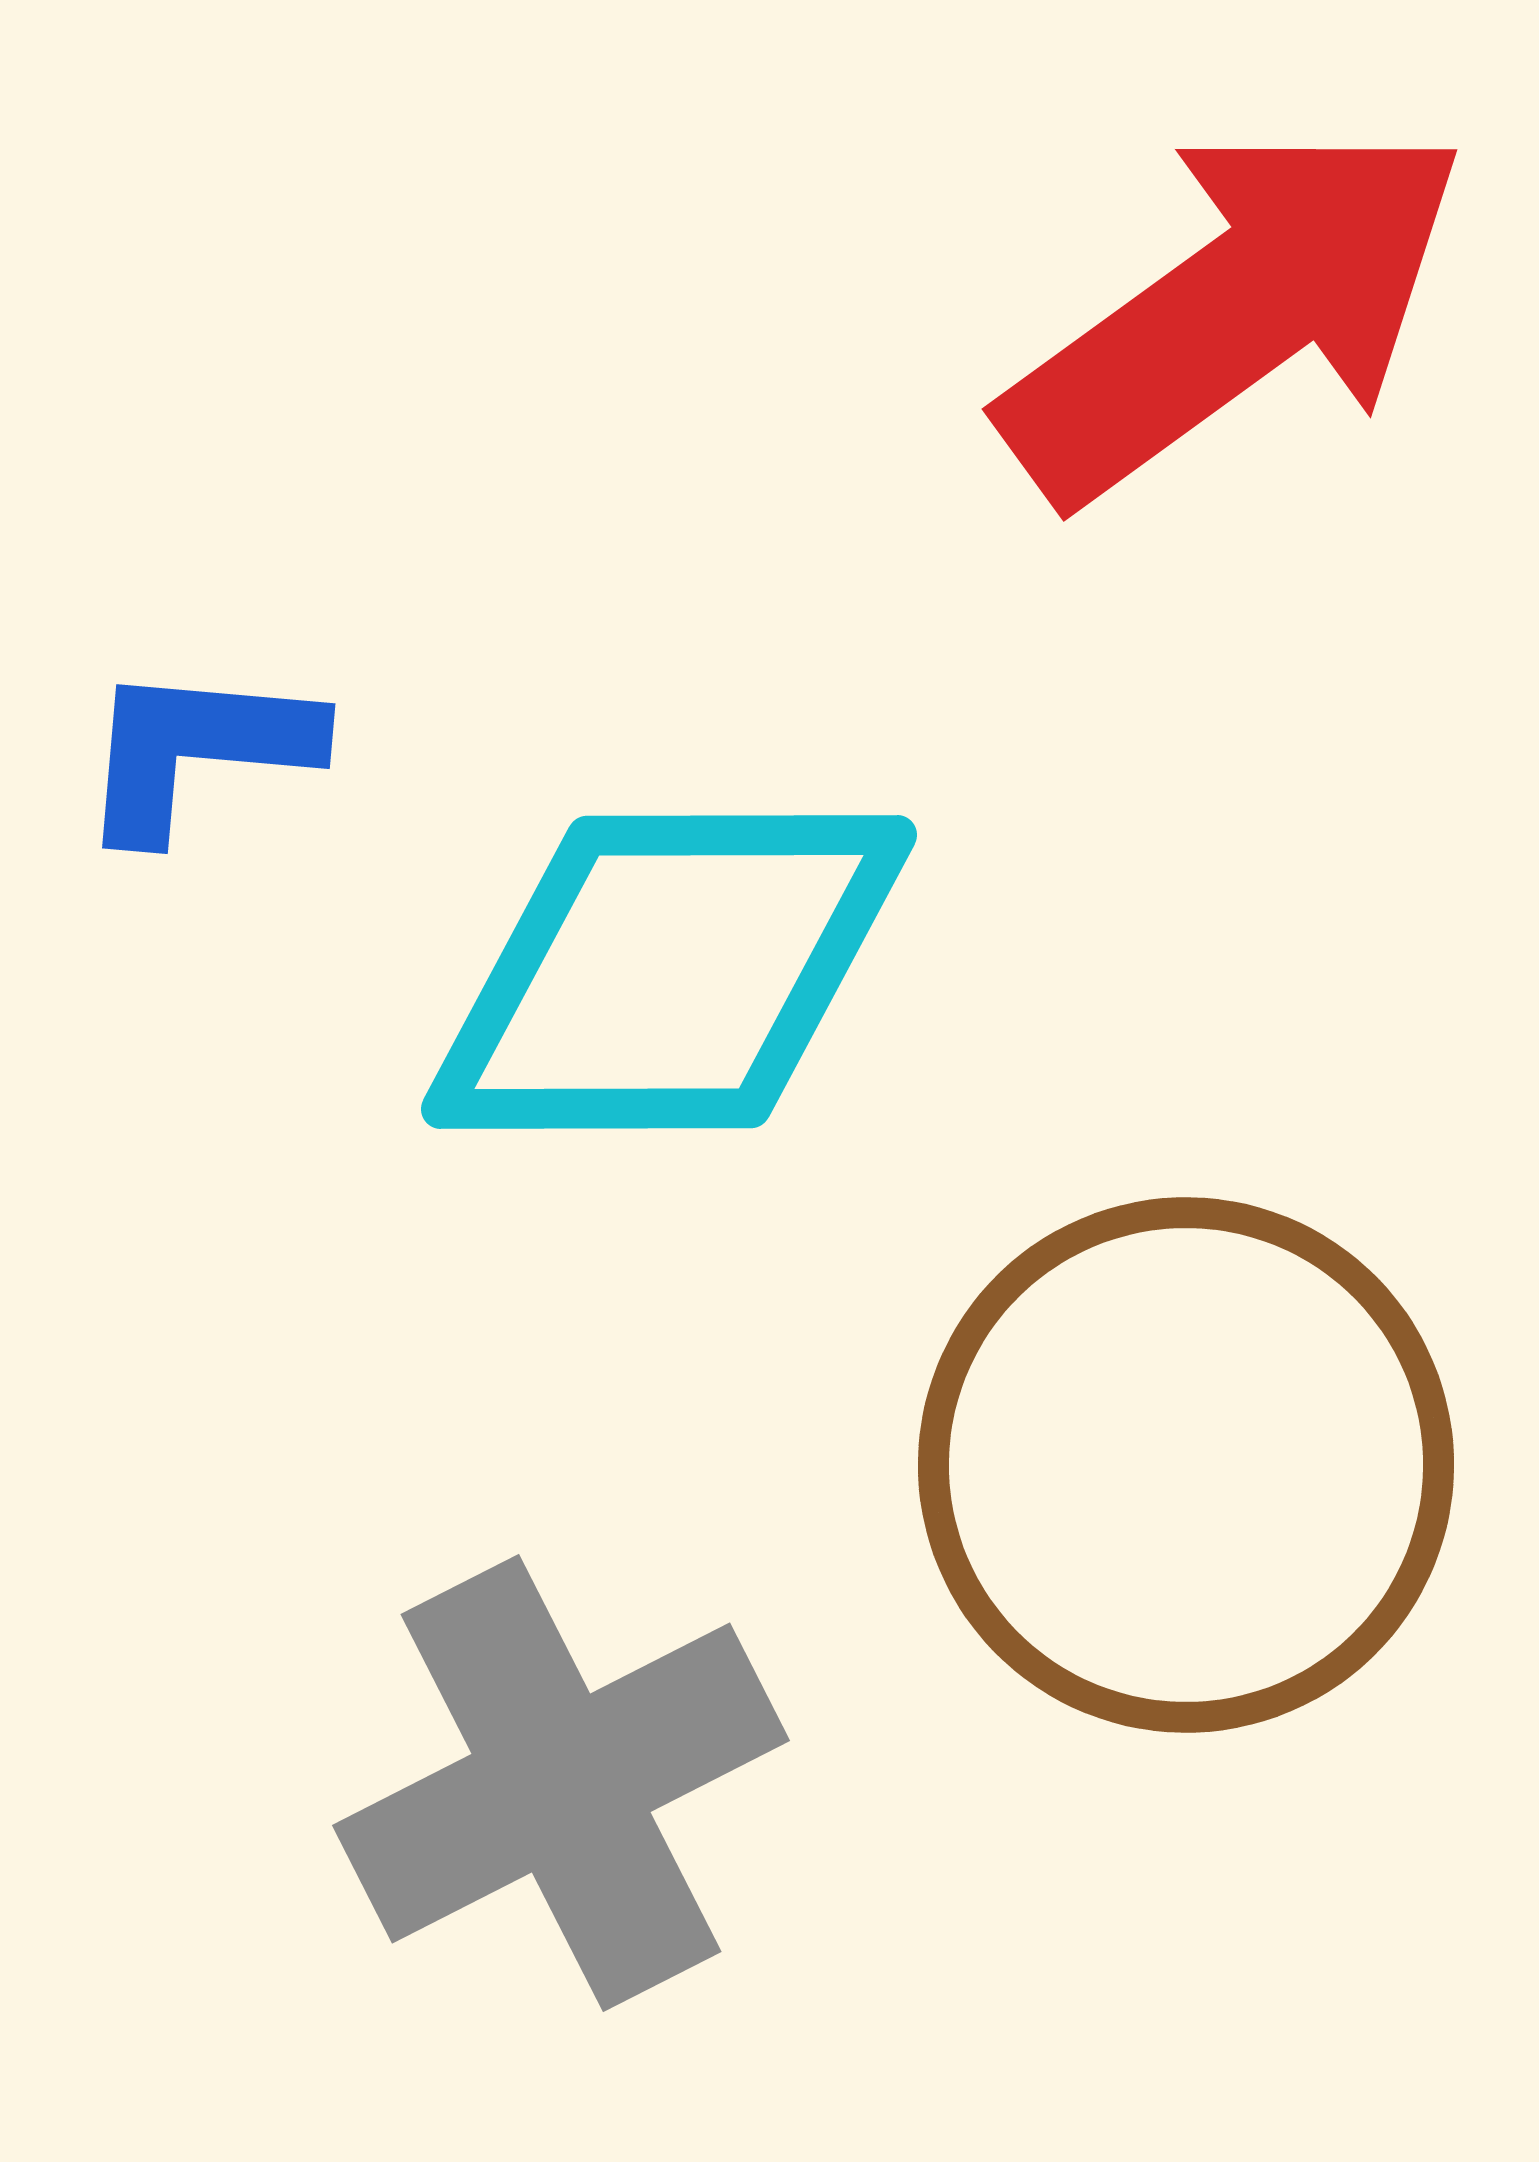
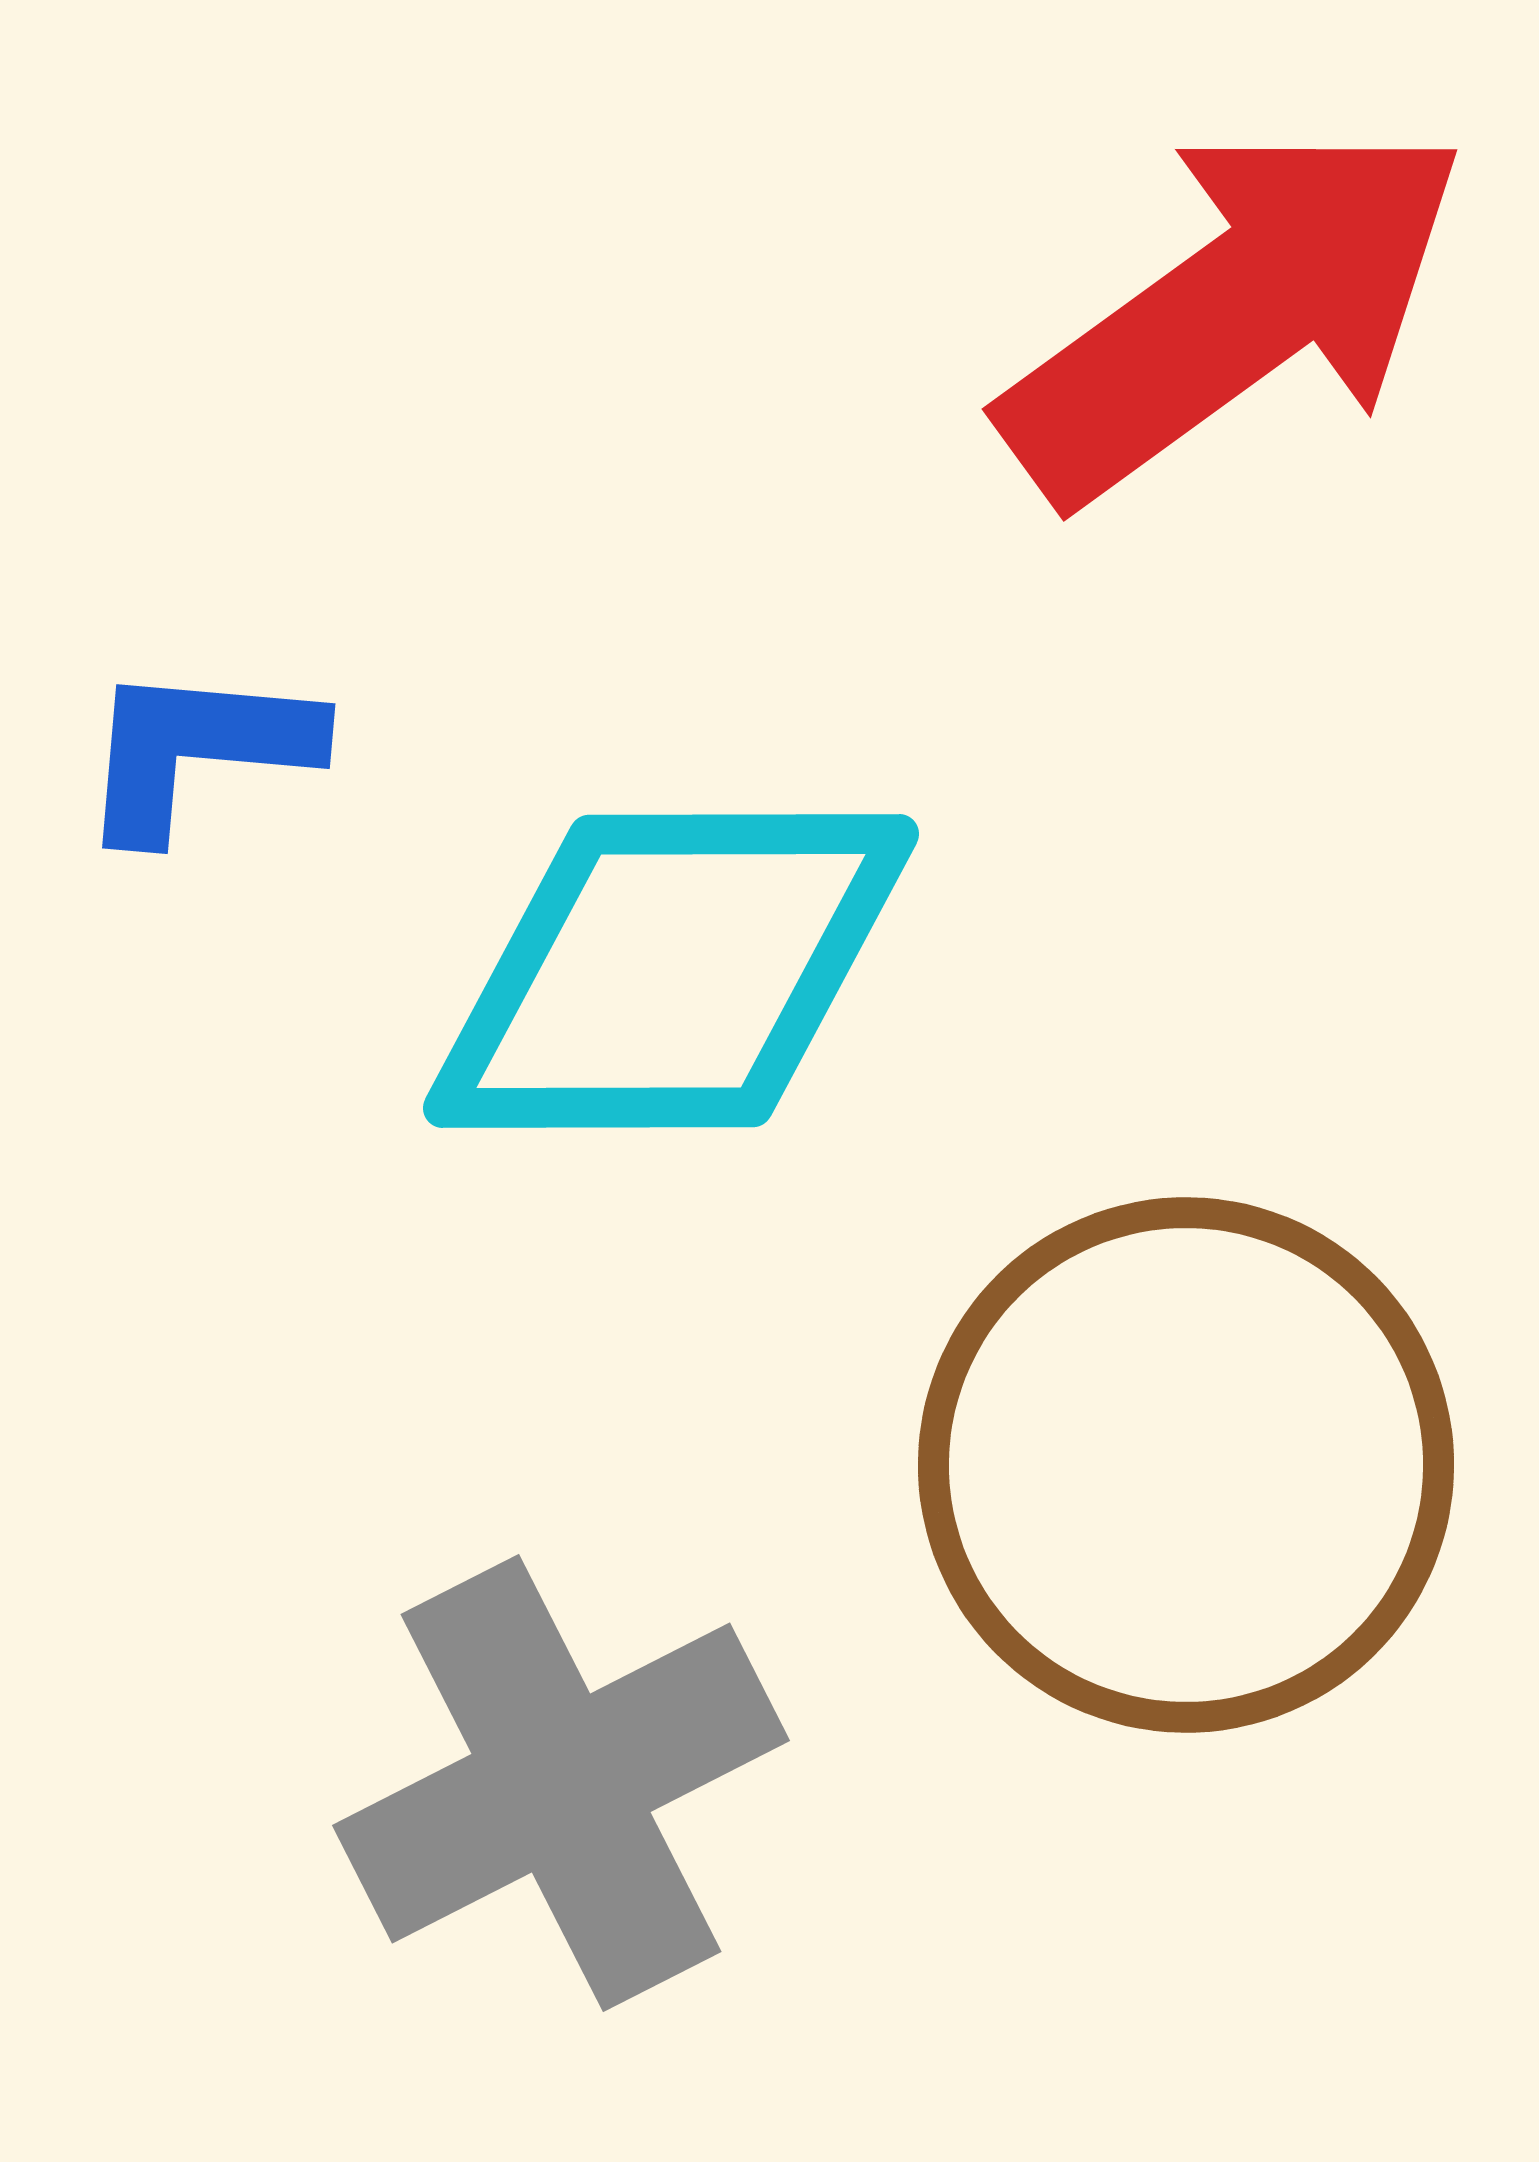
cyan diamond: moved 2 px right, 1 px up
